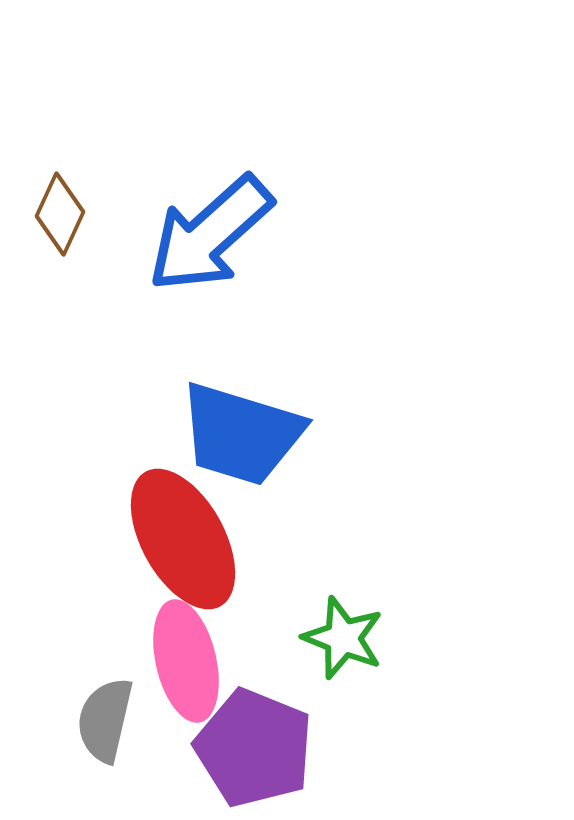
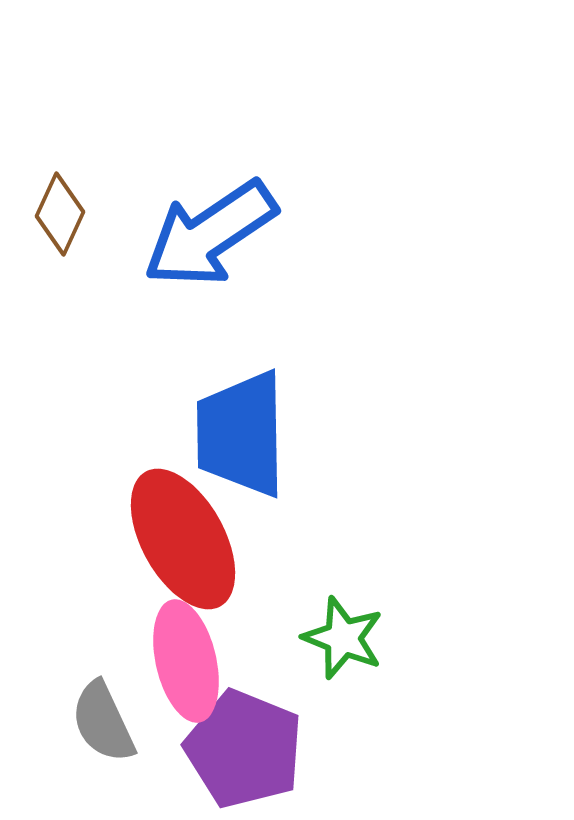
blue arrow: rotated 8 degrees clockwise
blue trapezoid: rotated 72 degrees clockwise
gray semicircle: moved 2 px left, 2 px down; rotated 38 degrees counterclockwise
purple pentagon: moved 10 px left, 1 px down
